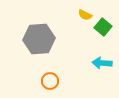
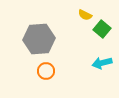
green square: moved 1 px left, 2 px down
cyan arrow: rotated 18 degrees counterclockwise
orange circle: moved 4 px left, 10 px up
